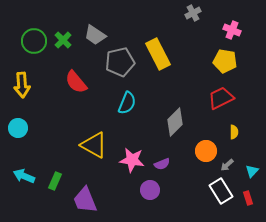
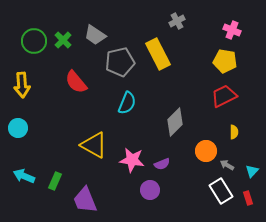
gray cross: moved 16 px left, 8 px down
red trapezoid: moved 3 px right, 2 px up
gray arrow: rotated 72 degrees clockwise
